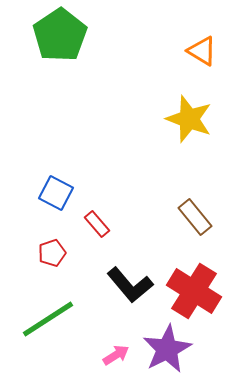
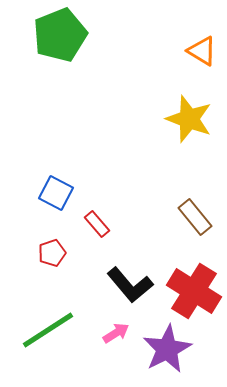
green pentagon: rotated 12 degrees clockwise
green line: moved 11 px down
pink arrow: moved 22 px up
